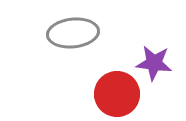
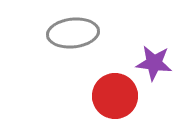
red circle: moved 2 px left, 2 px down
